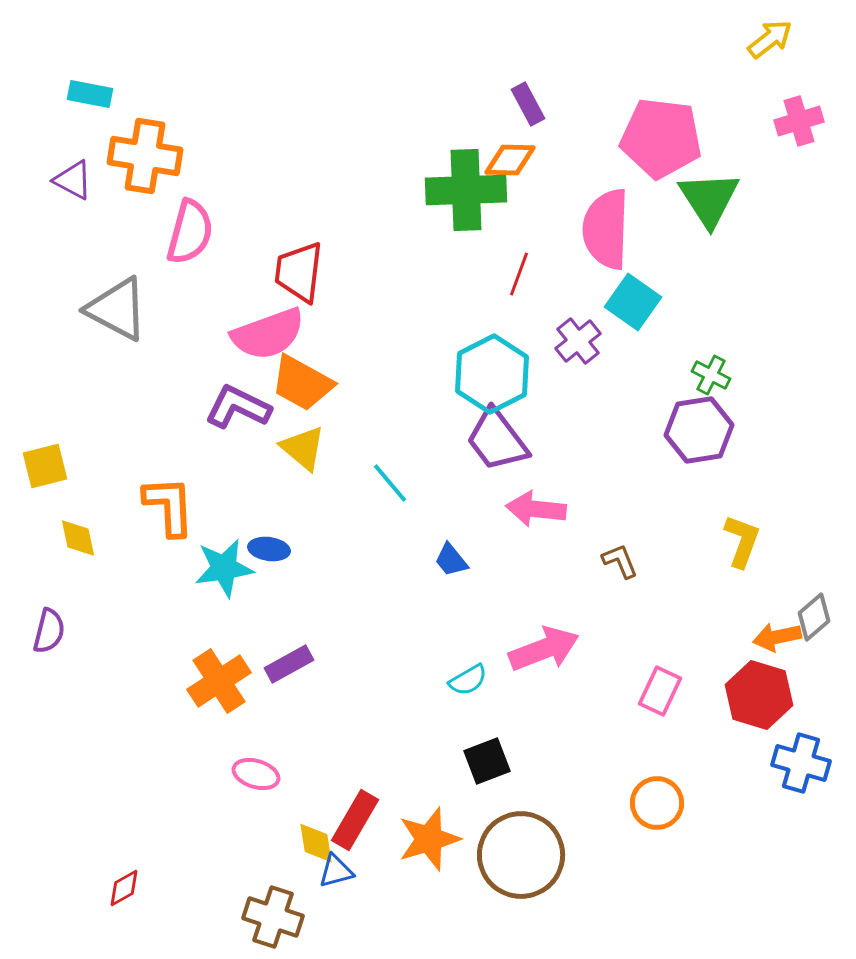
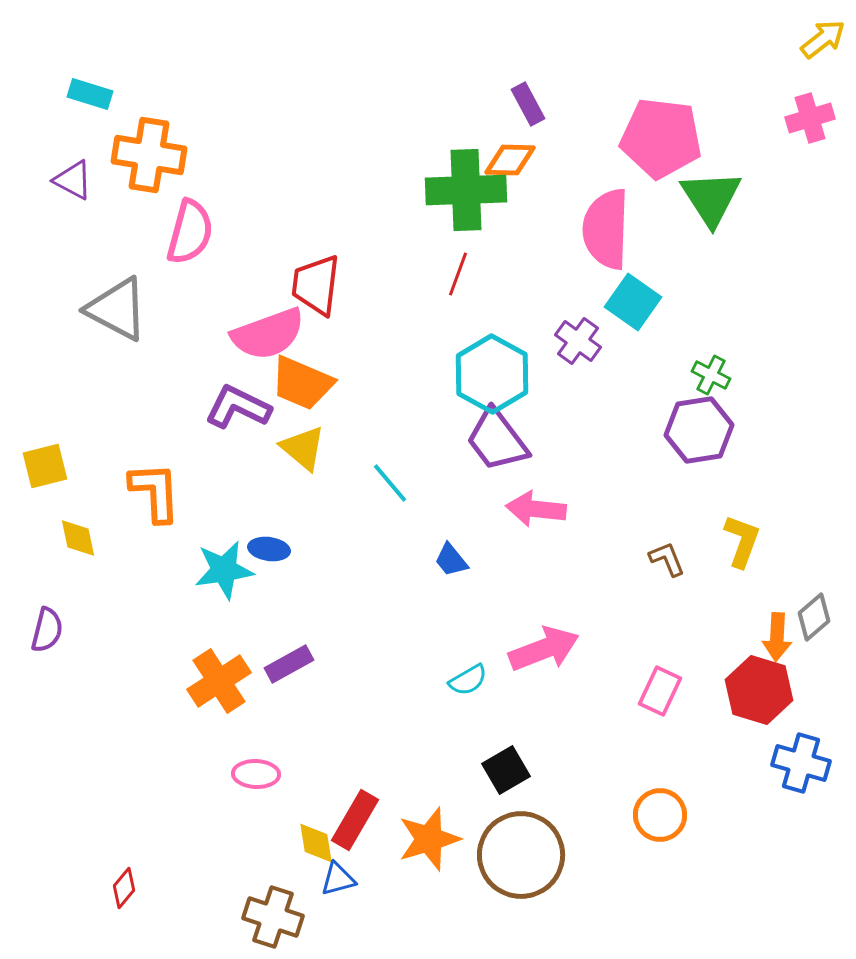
yellow arrow at (770, 39): moved 53 px right
cyan rectangle at (90, 94): rotated 6 degrees clockwise
pink cross at (799, 121): moved 11 px right, 3 px up
orange cross at (145, 156): moved 4 px right, 1 px up
green triangle at (709, 199): moved 2 px right, 1 px up
red trapezoid at (299, 272): moved 17 px right, 13 px down
red line at (519, 274): moved 61 px left
purple cross at (578, 341): rotated 15 degrees counterclockwise
cyan hexagon at (492, 374): rotated 4 degrees counterclockwise
orange trapezoid at (302, 383): rotated 6 degrees counterclockwise
orange L-shape at (169, 506): moved 14 px left, 14 px up
brown L-shape at (620, 561): moved 47 px right, 2 px up
cyan star at (224, 568): moved 2 px down
purple semicircle at (49, 631): moved 2 px left, 1 px up
orange arrow at (777, 637): rotated 75 degrees counterclockwise
red hexagon at (759, 695): moved 5 px up
black square at (487, 761): moved 19 px right, 9 px down; rotated 9 degrees counterclockwise
pink ellipse at (256, 774): rotated 15 degrees counterclockwise
orange circle at (657, 803): moved 3 px right, 12 px down
blue triangle at (336, 871): moved 2 px right, 8 px down
red diamond at (124, 888): rotated 21 degrees counterclockwise
